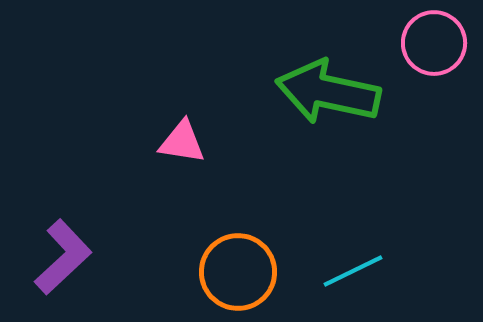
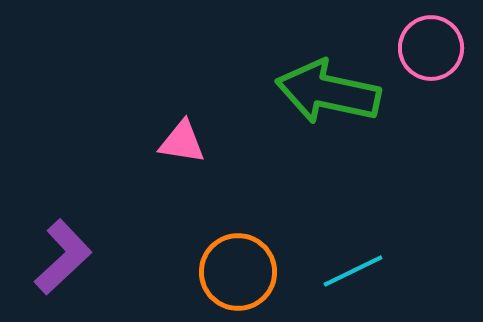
pink circle: moved 3 px left, 5 px down
